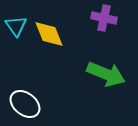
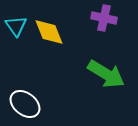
yellow diamond: moved 2 px up
green arrow: rotated 9 degrees clockwise
